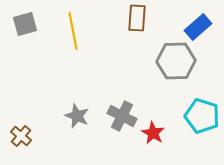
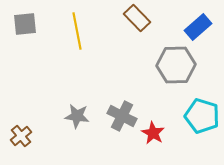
brown rectangle: rotated 48 degrees counterclockwise
gray square: rotated 10 degrees clockwise
yellow line: moved 4 px right
gray hexagon: moved 4 px down
gray star: rotated 15 degrees counterclockwise
brown cross: rotated 10 degrees clockwise
